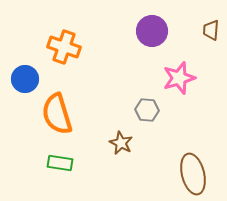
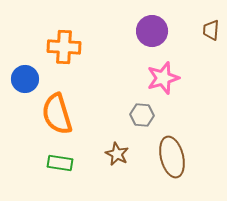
orange cross: rotated 16 degrees counterclockwise
pink star: moved 16 px left
gray hexagon: moved 5 px left, 5 px down
brown star: moved 4 px left, 11 px down
brown ellipse: moved 21 px left, 17 px up
